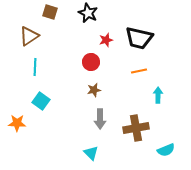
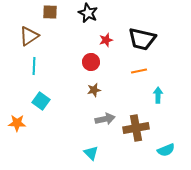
brown square: rotated 14 degrees counterclockwise
black trapezoid: moved 3 px right, 1 px down
cyan line: moved 1 px left, 1 px up
gray arrow: moved 5 px right; rotated 102 degrees counterclockwise
